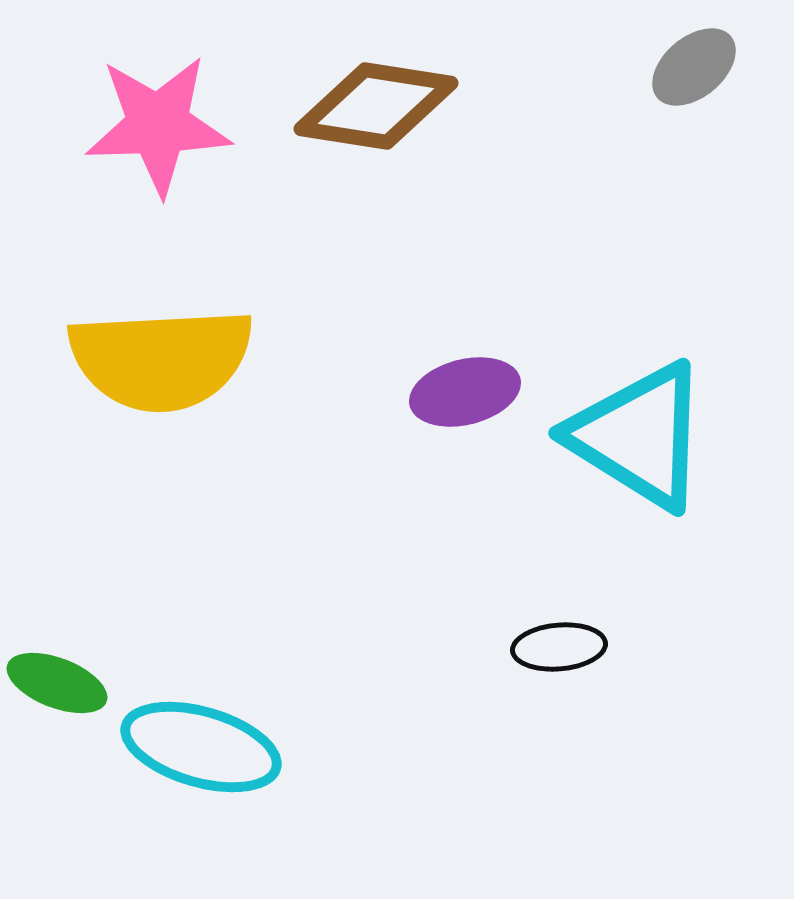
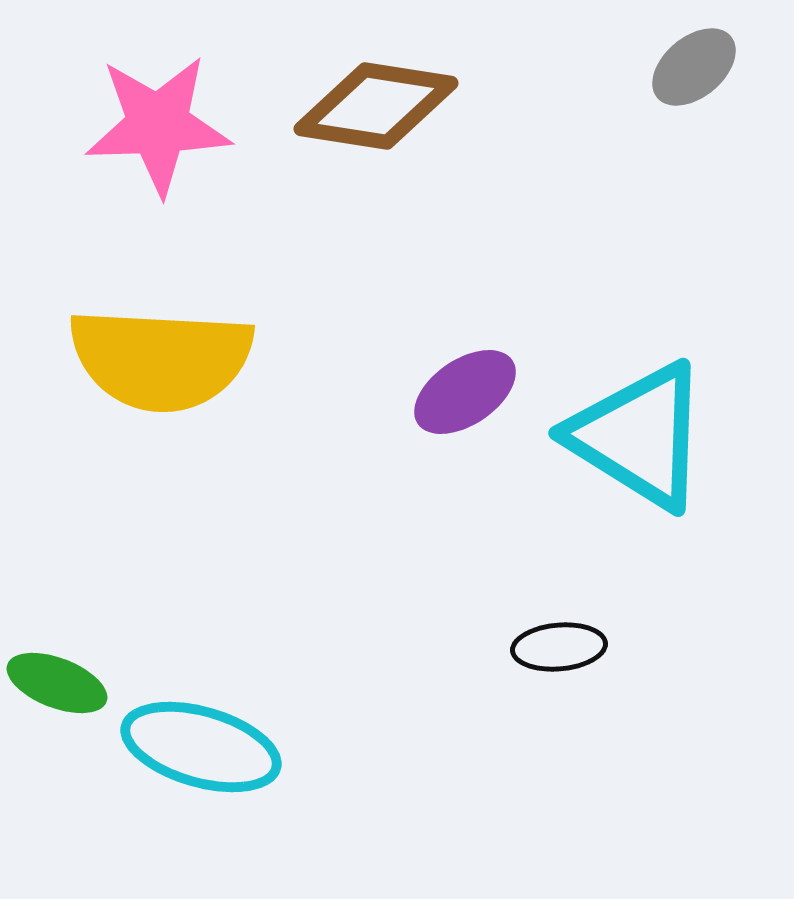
yellow semicircle: rotated 6 degrees clockwise
purple ellipse: rotated 20 degrees counterclockwise
